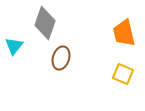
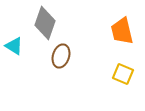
orange trapezoid: moved 2 px left, 2 px up
cyan triangle: rotated 36 degrees counterclockwise
brown ellipse: moved 2 px up
